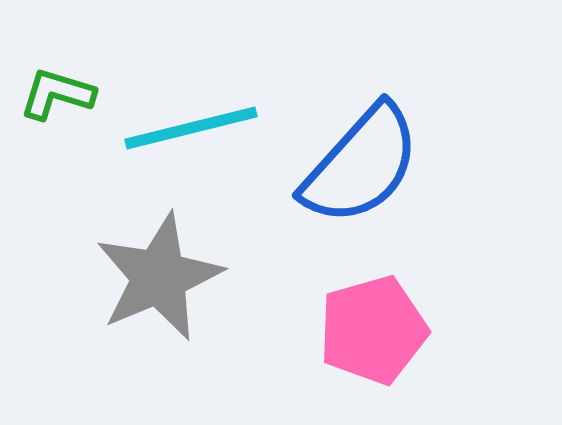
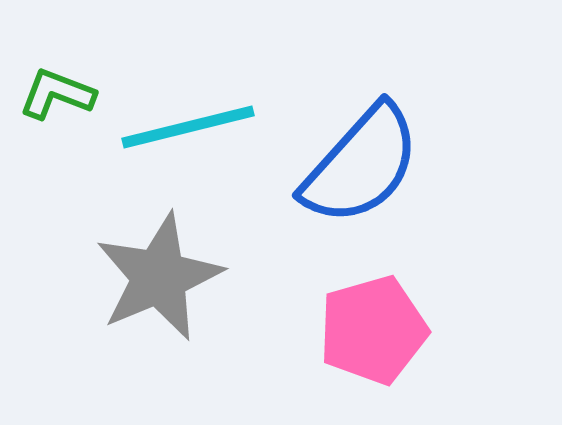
green L-shape: rotated 4 degrees clockwise
cyan line: moved 3 px left, 1 px up
